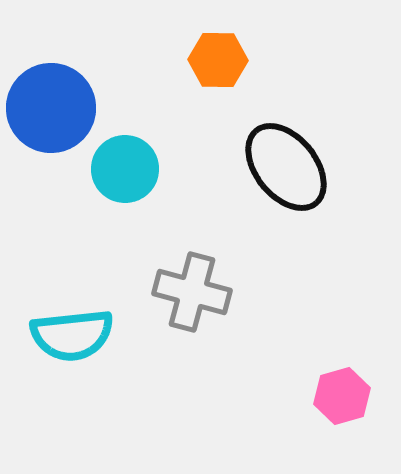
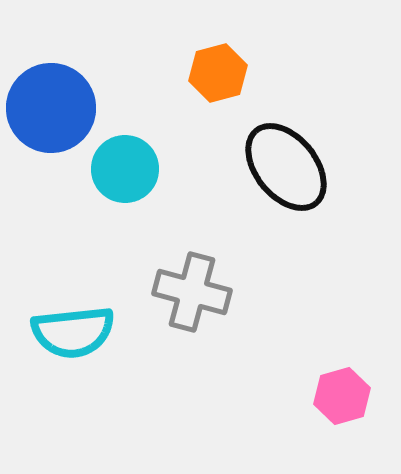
orange hexagon: moved 13 px down; rotated 16 degrees counterclockwise
cyan semicircle: moved 1 px right, 3 px up
